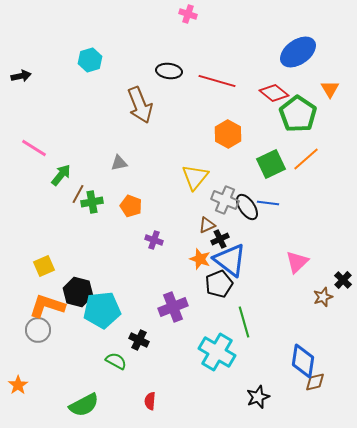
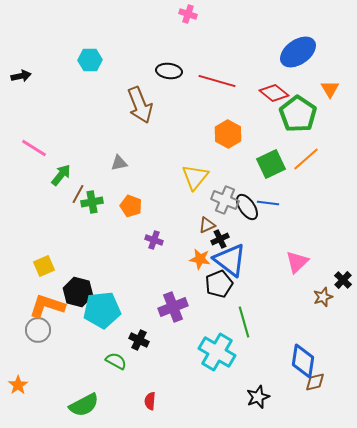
cyan hexagon at (90, 60): rotated 15 degrees clockwise
orange star at (200, 259): rotated 10 degrees counterclockwise
